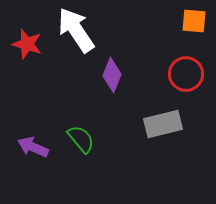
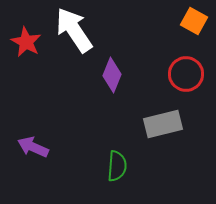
orange square: rotated 24 degrees clockwise
white arrow: moved 2 px left
red star: moved 1 px left, 2 px up; rotated 12 degrees clockwise
green semicircle: moved 36 px right, 27 px down; rotated 44 degrees clockwise
